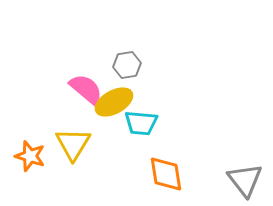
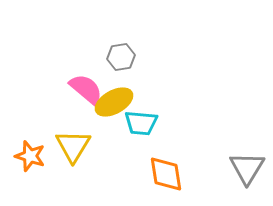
gray hexagon: moved 6 px left, 8 px up
yellow triangle: moved 2 px down
gray triangle: moved 2 px right, 12 px up; rotated 9 degrees clockwise
